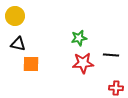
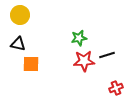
yellow circle: moved 5 px right, 1 px up
black line: moved 4 px left; rotated 21 degrees counterclockwise
red star: moved 1 px right, 2 px up
red cross: rotated 24 degrees counterclockwise
